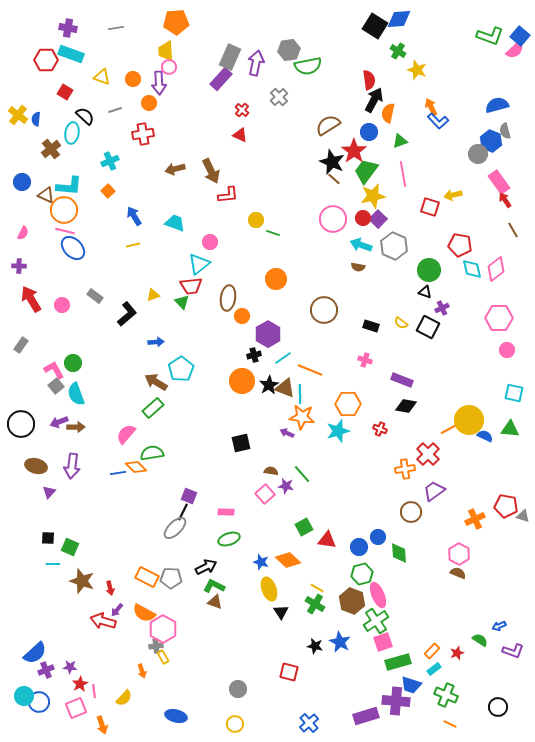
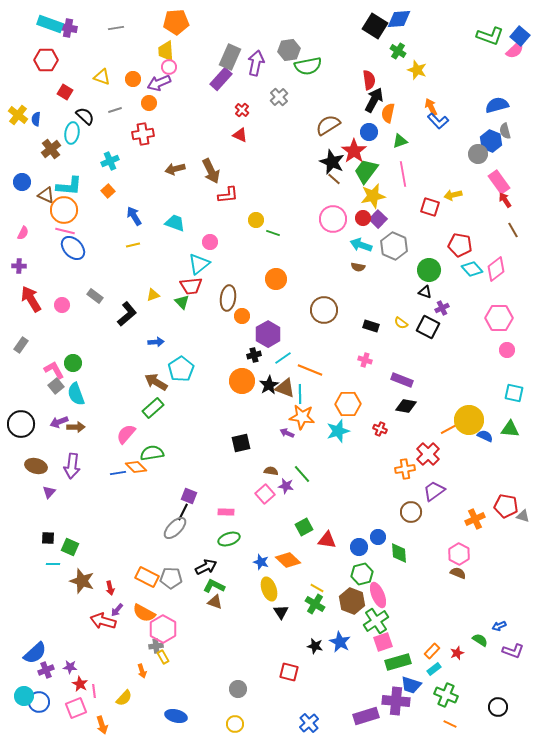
cyan rectangle at (71, 54): moved 21 px left, 30 px up
purple arrow at (159, 83): rotated 70 degrees clockwise
cyan diamond at (472, 269): rotated 30 degrees counterclockwise
red star at (80, 684): rotated 14 degrees counterclockwise
